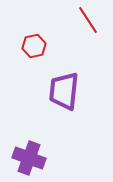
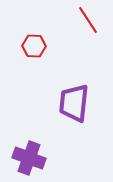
red hexagon: rotated 15 degrees clockwise
purple trapezoid: moved 10 px right, 12 px down
